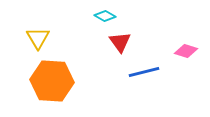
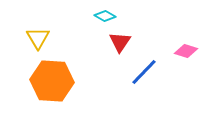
red triangle: rotated 10 degrees clockwise
blue line: rotated 32 degrees counterclockwise
